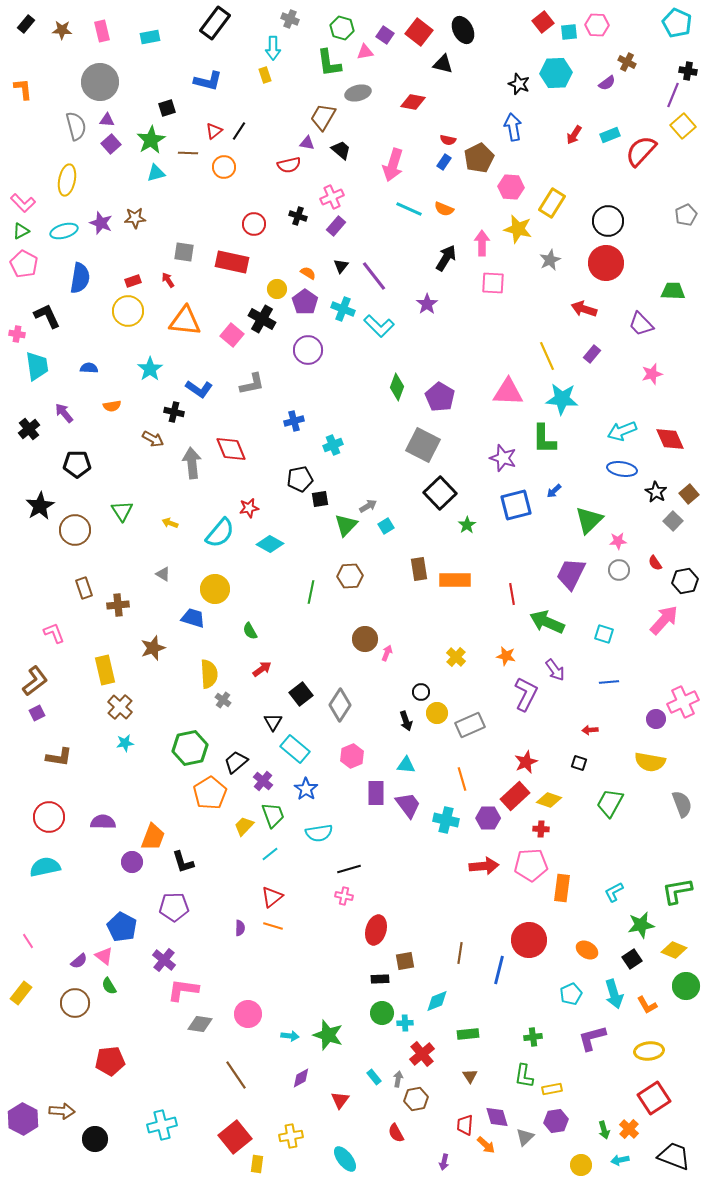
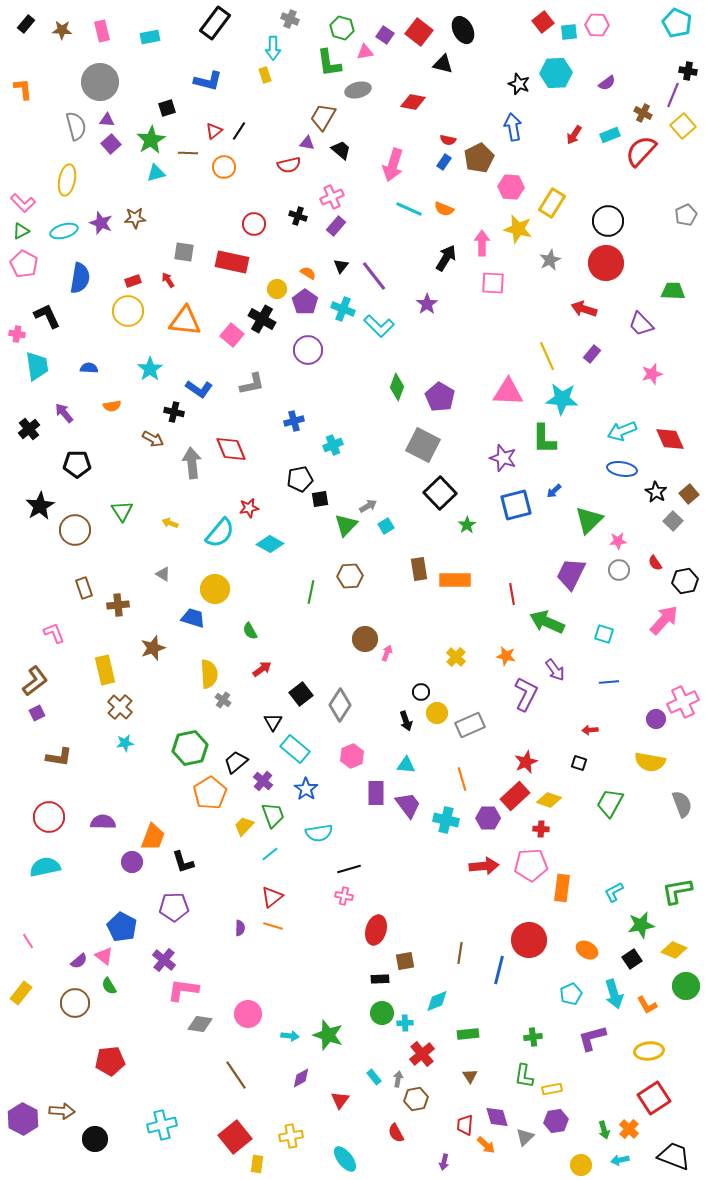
brown cross at (627, 62): moved 16 px right, 51 px down
gray ellipse at (358, 93): moved 3 px up
